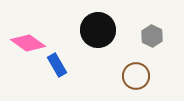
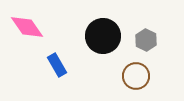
black circle: moved 5 px right, 6 px down
gray hexagon: moved 6 px left, 4 px down
pink diamond: moved 1 px left, 16 px up; rotated 20 degrees clockwise
